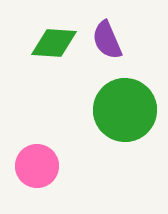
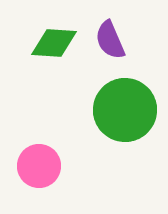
purple semicircle: moved 3 px right
pink circle: moved 2 px right
